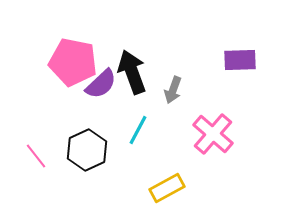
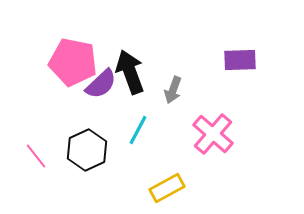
black arrow: moved 2 px left
